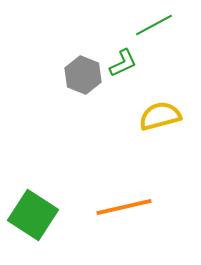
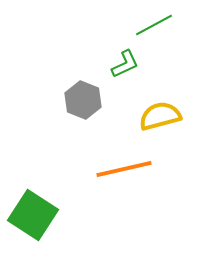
green L-shape: moved 2 px right, 1 px down
gray hexagon: moved 25 px down
orange line: moved 38 px up
